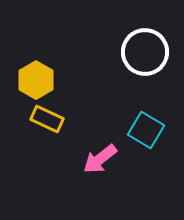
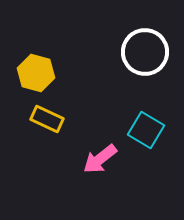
yellow hexagon: moved 7 px up; rotated 15 degrees counterclockwise
